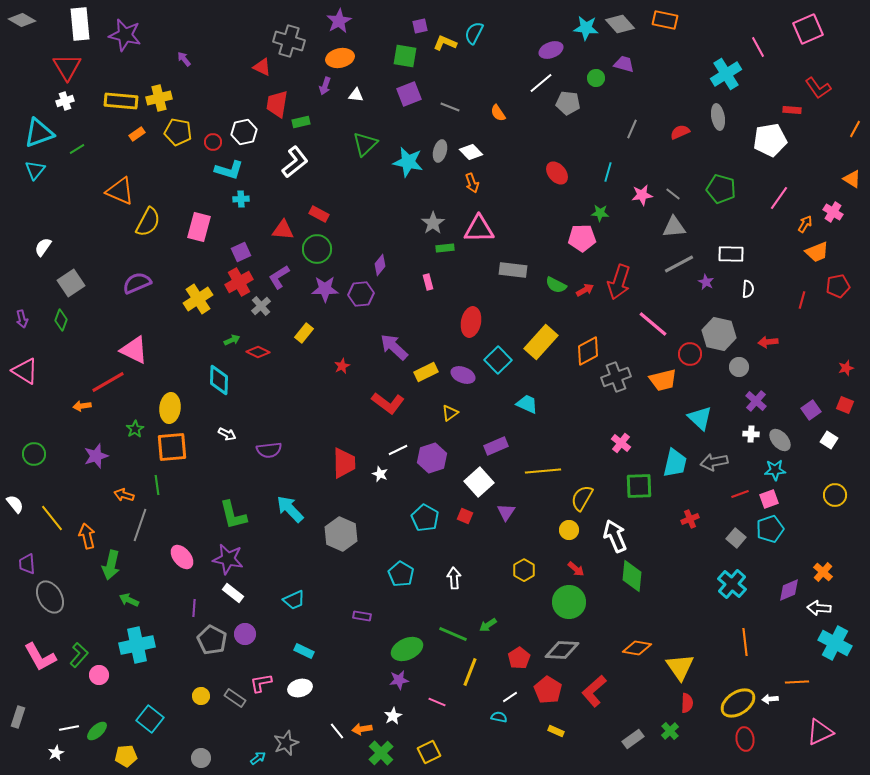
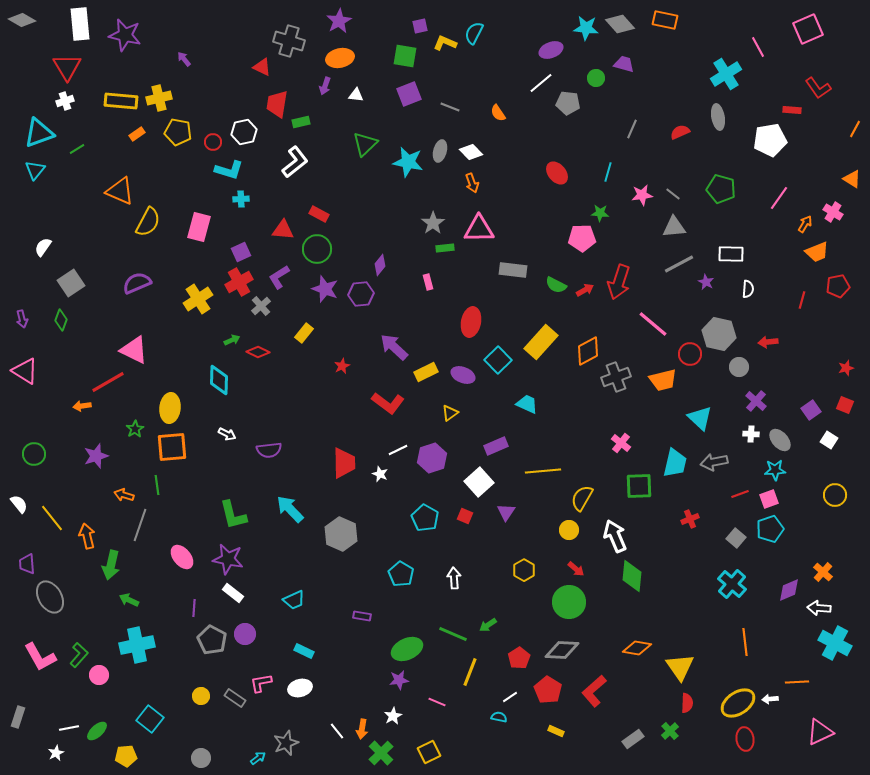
purple star at (325, 289): rotated 20 degrees clockwise
white semicircle at (15, 504): moved 4 px right
orange arrow at (362, 729): rotated 72 degrees counterclockwise
